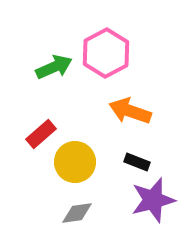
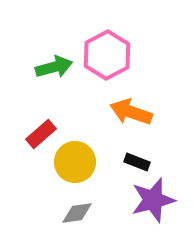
pink hexagon: moved 1 px right, 2 px down
green arrow: rotated 9 degrees clockwise
orange arrow: moved 1 px right, 1 px down
